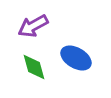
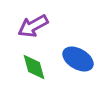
blue ellipse: moved 2 px right, 1 px down
